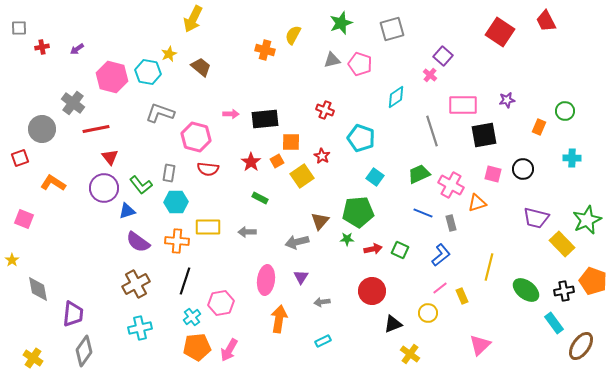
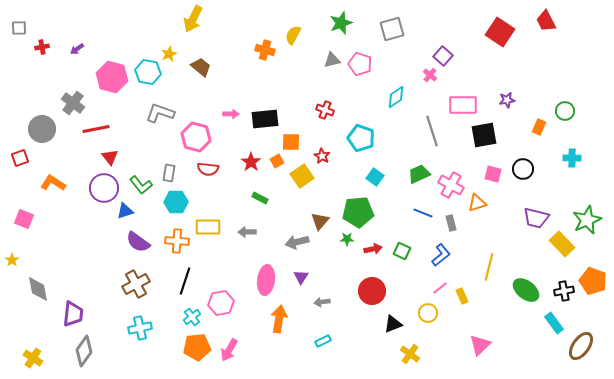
blue triangle at (127, 211): moved 2 px left
green square at (400, 250): moved 2 px right, 1 px down
